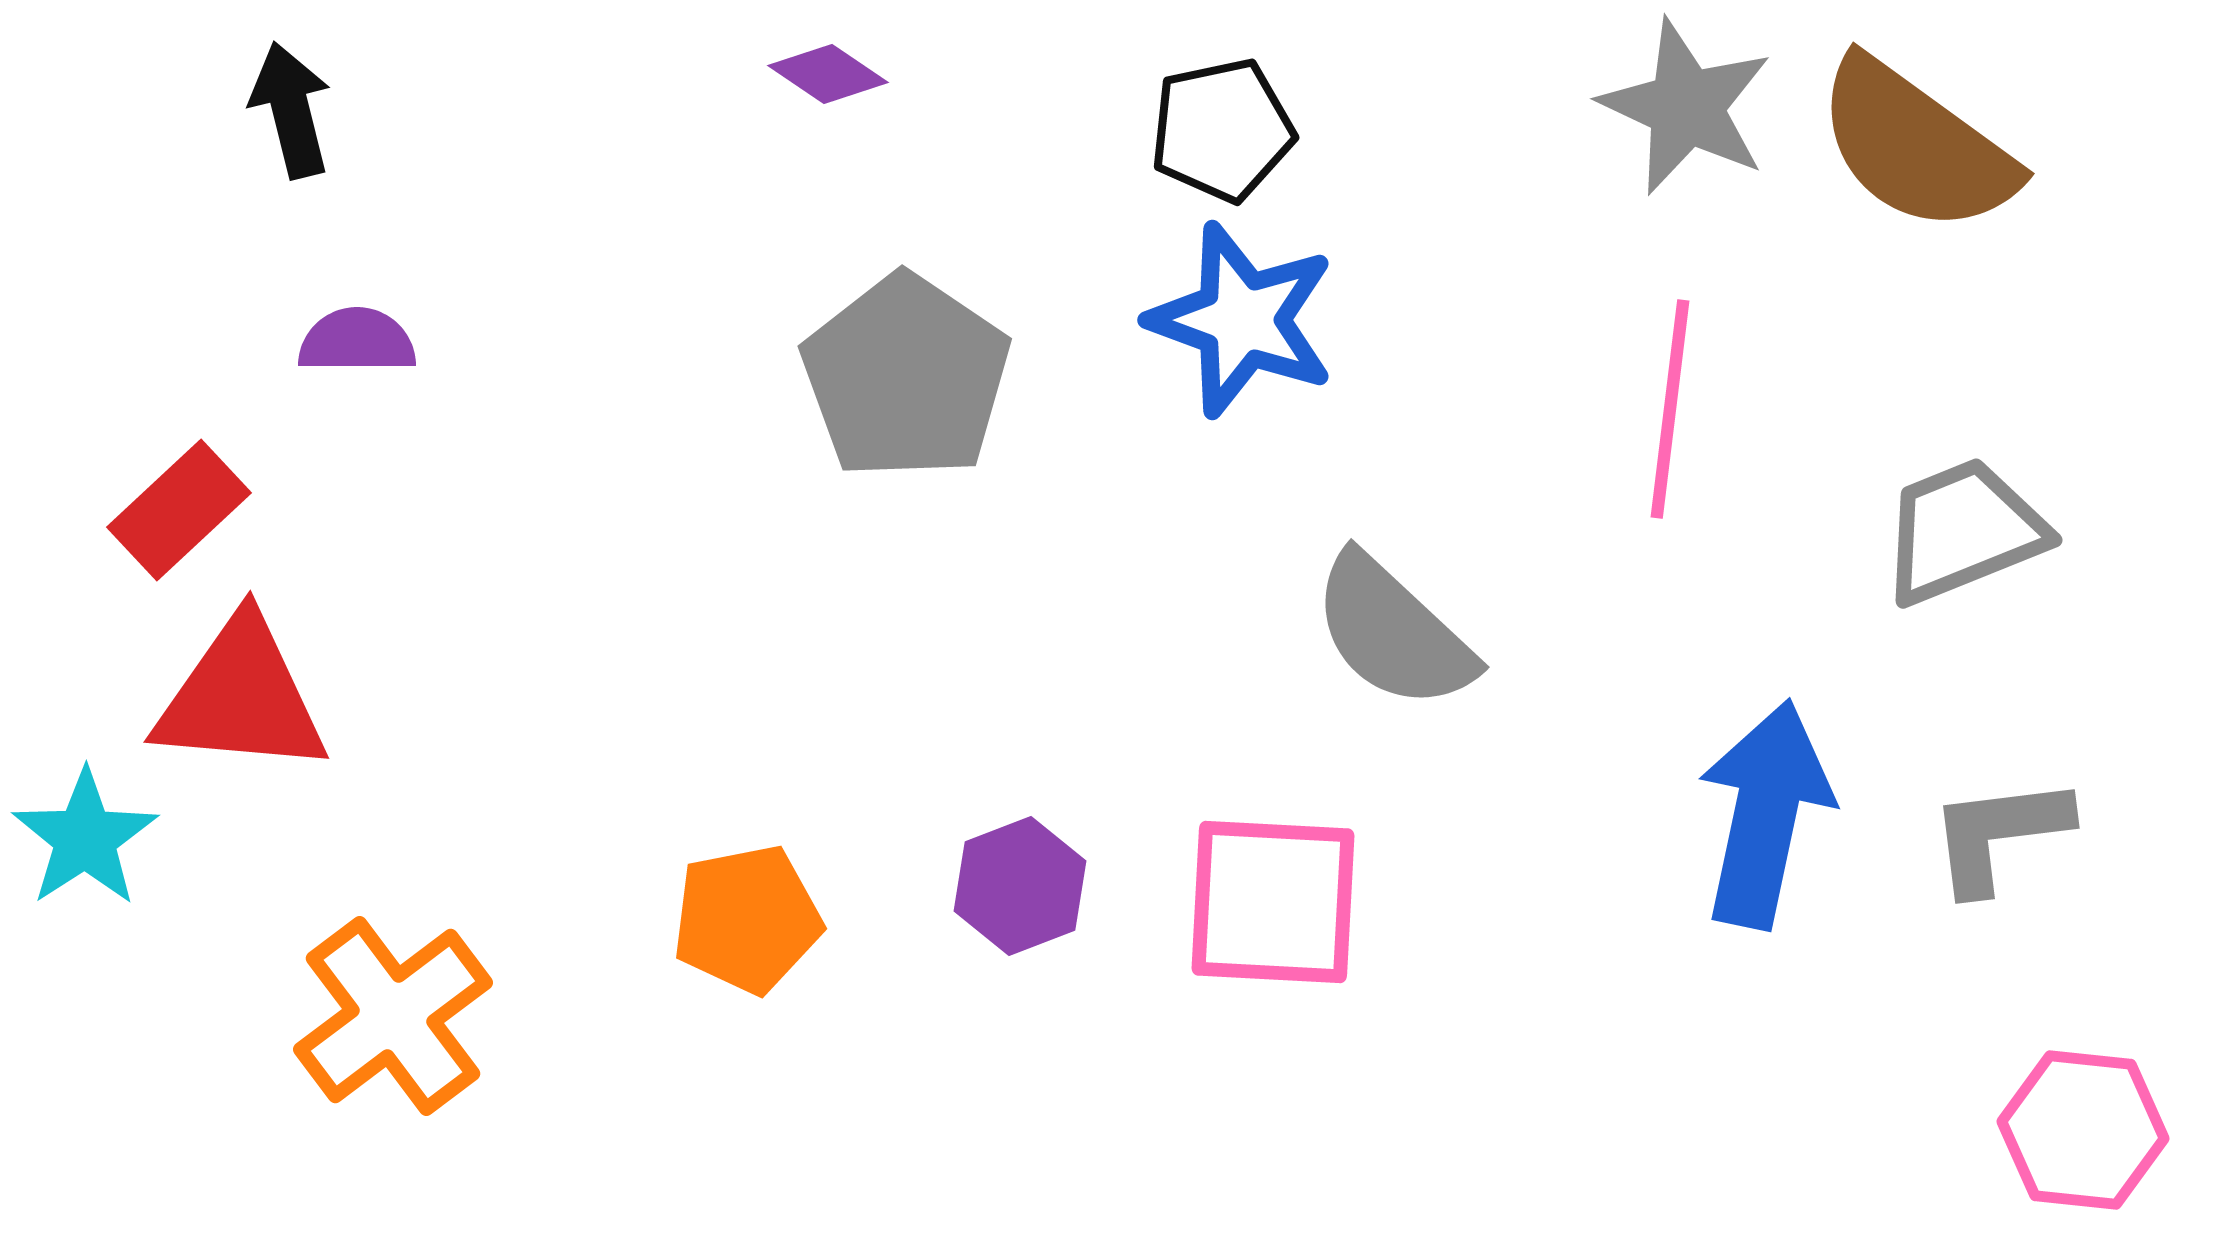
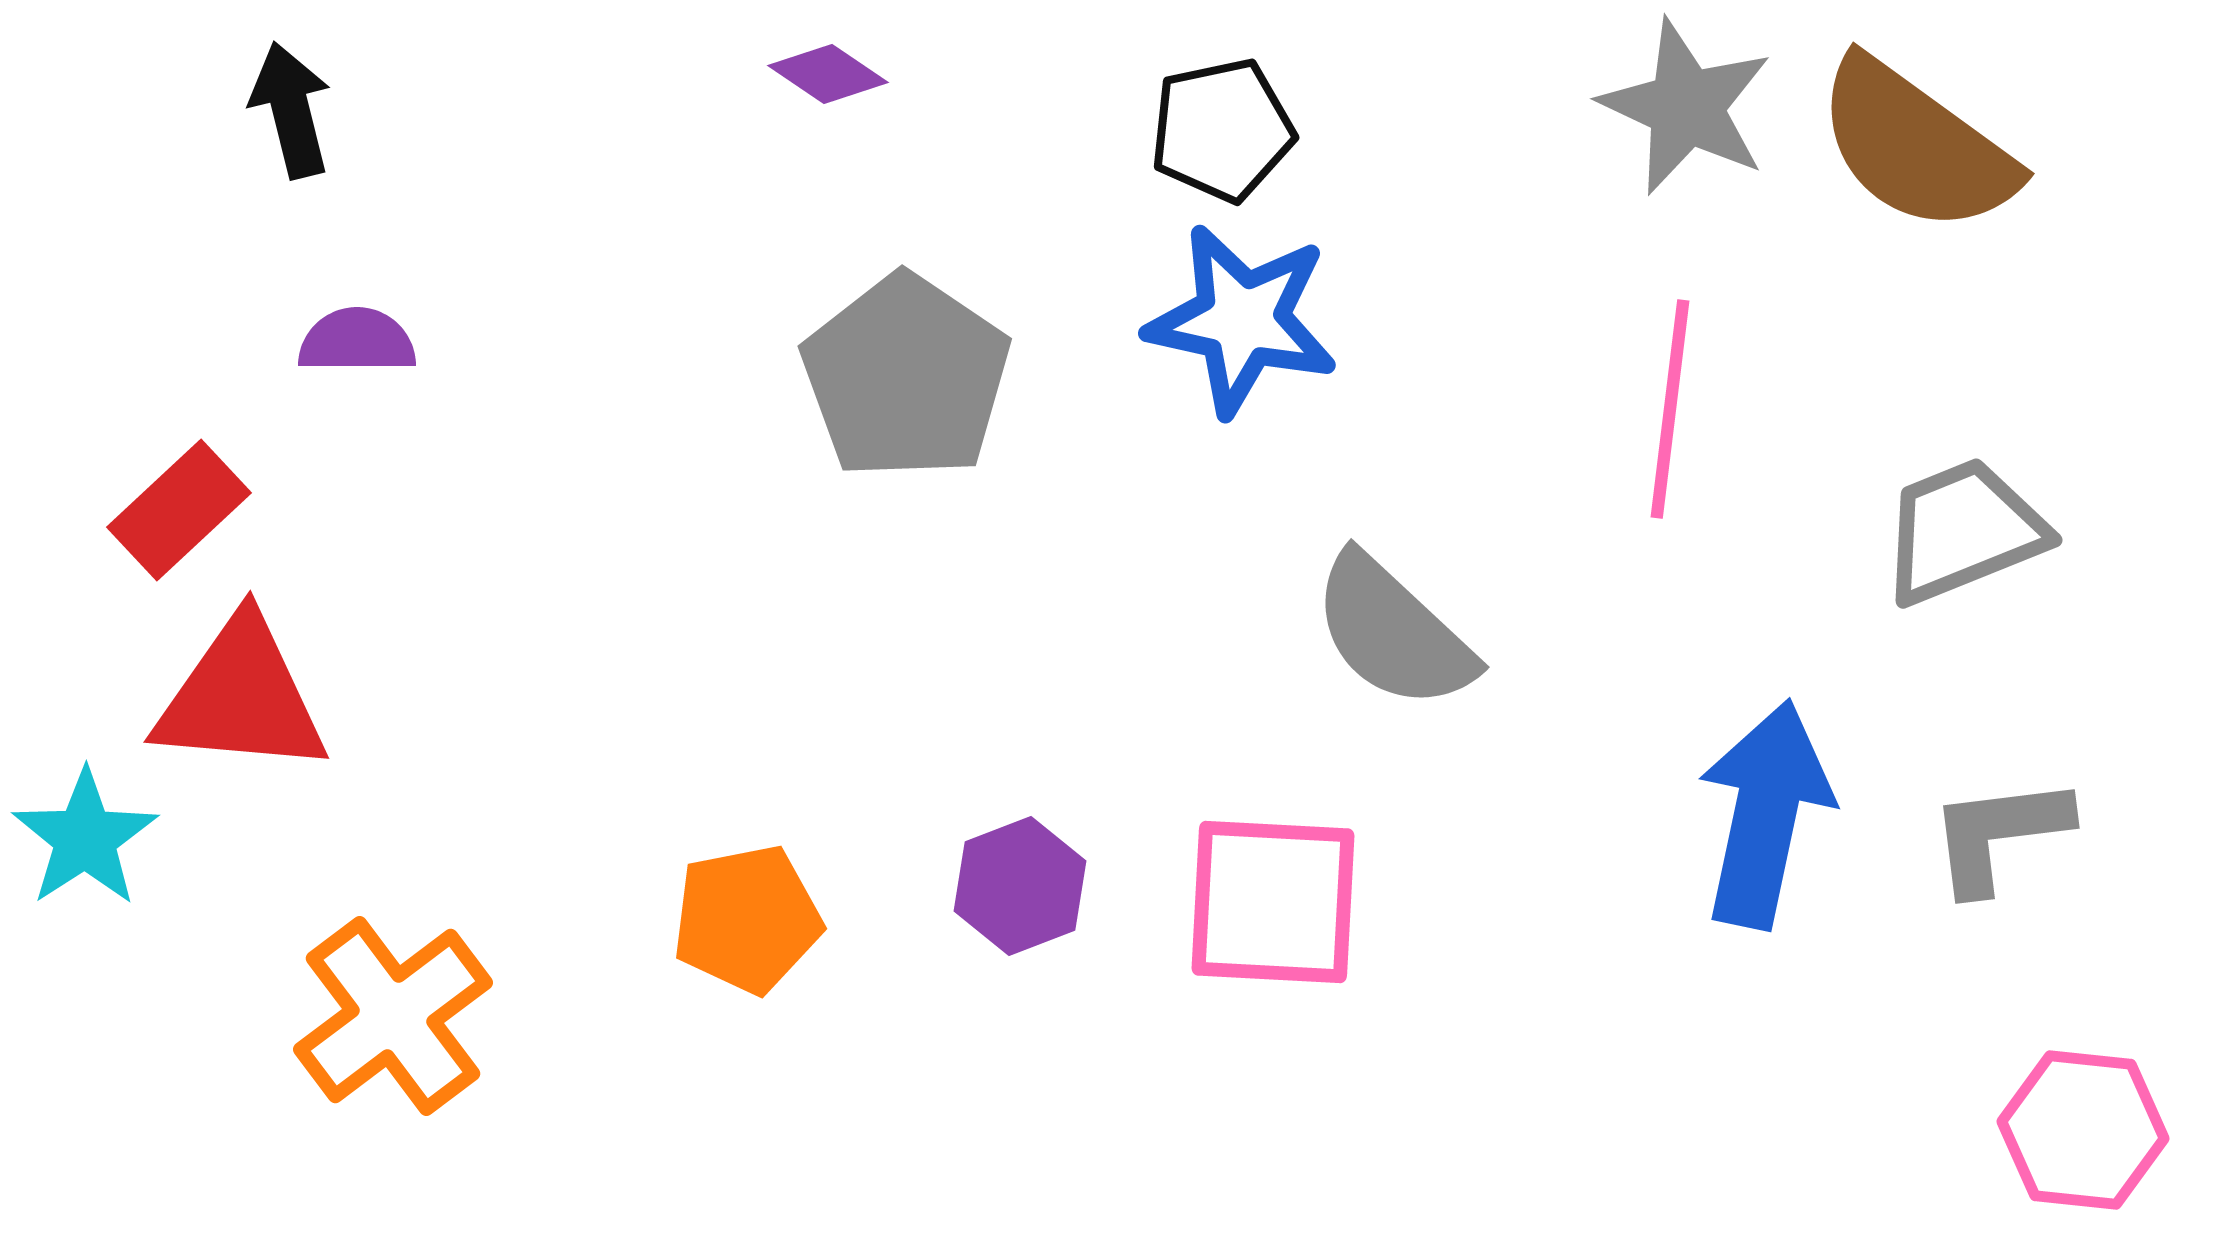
blue star: rotated 8 degrees counterclockwise
